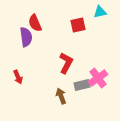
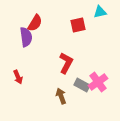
red semicircle: rotated 126 degrees counterclockwise
pink cross: moved 4 px down
gray rectangle: rotated 42 degrees clockwise
